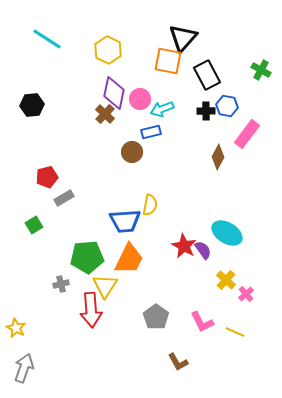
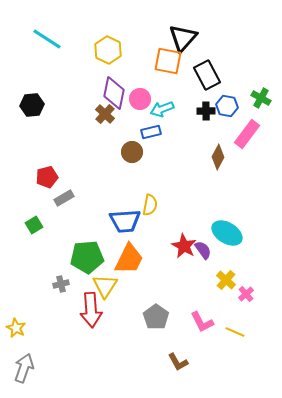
green cross: moved 28 px down
